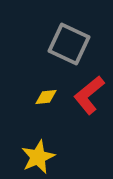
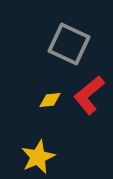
yellow diamond: moved 4 px right, 3 px down
